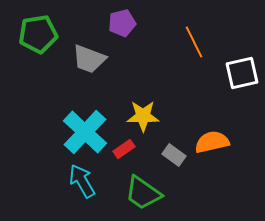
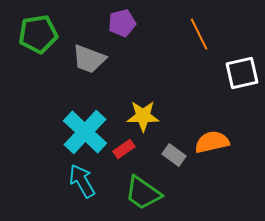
orange line: moved 5 px right, 8 px up
